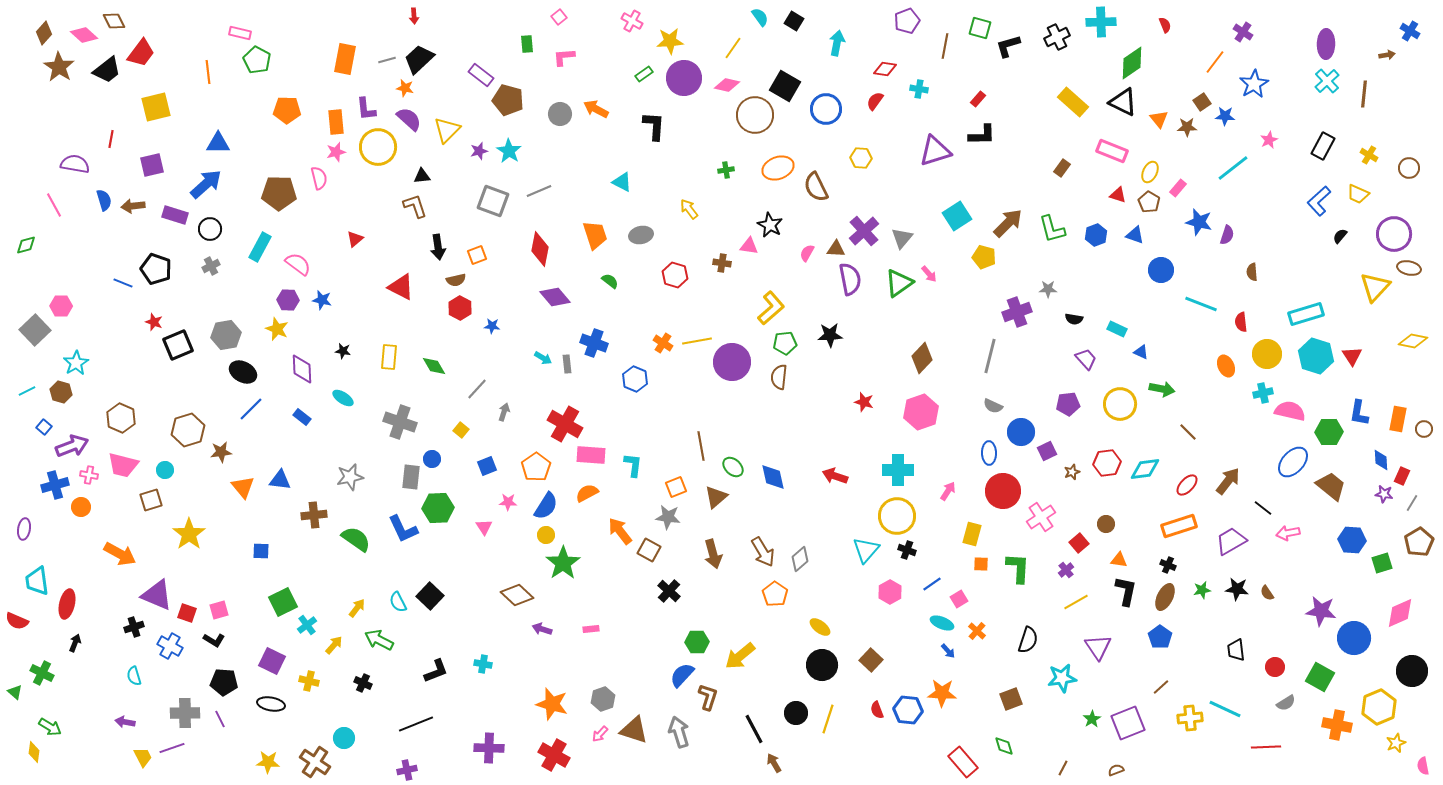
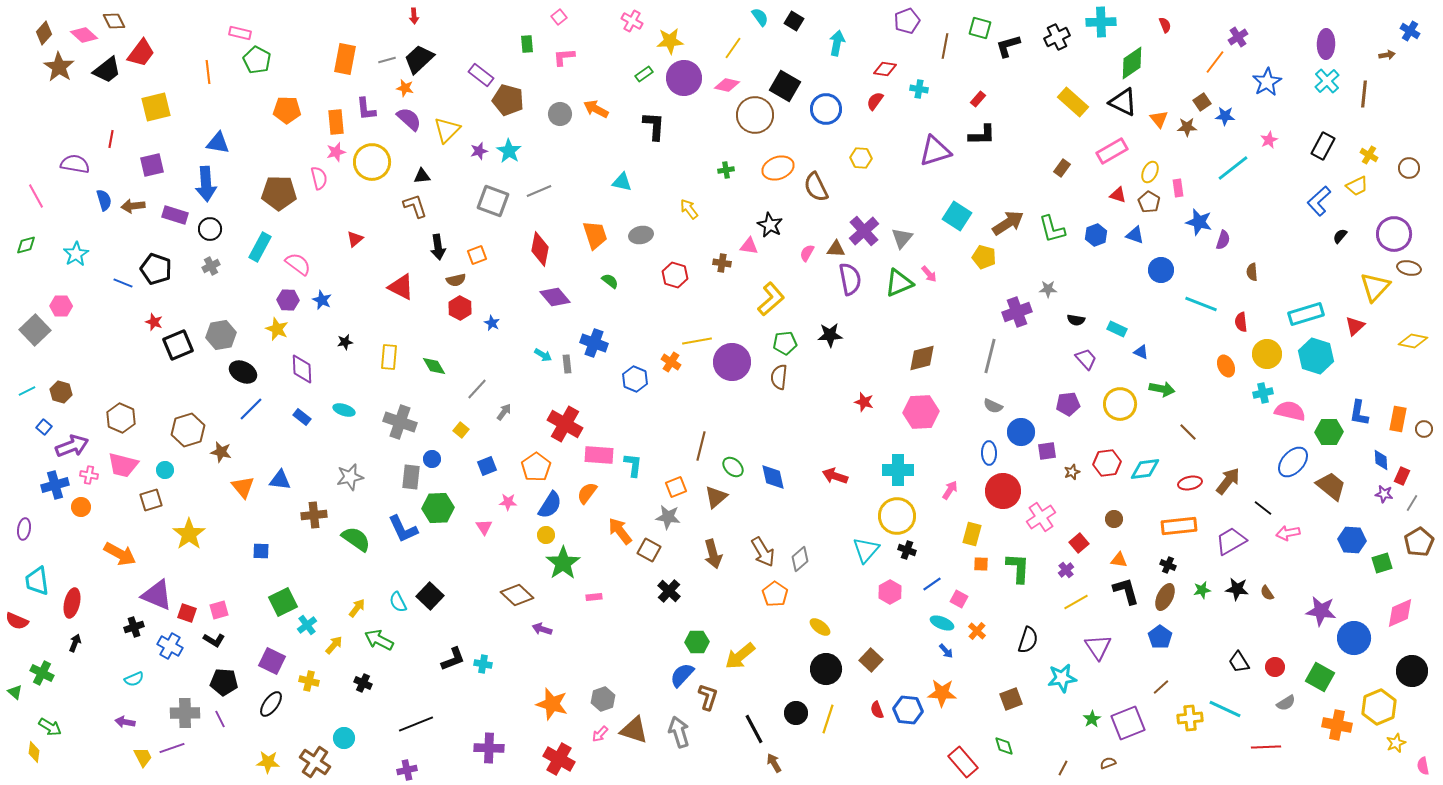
purple cross at (1243, 32): moved 5 px left, 5 px down; rotated 24 degrees clockwise
blue star at (1254, 84): moved 13 px right, 2 px up
blue triangle at (218, 143): rotated 10 degrees clockwise
yellow circle at (378, 147): moved 6 px left, 15 px down
pink rectangle at (1112, 151): rotated 52 degrees counterclockwise
cyan triangle at (622, 182): rotated 15 degrees counterclockwise
blue arrow at (206, 184): rotated 128 degrees clockwise
pink rectangle at (1178, 188): rotated 48 degrees counterclockwise
yellow trapezoid at (1358, 194): moved 1 px left, 8 px up; rotated 50 degrees counterclockwise
pink line at (54, 205): moved 18 px left, 9 px up
cyan square at (957, 216): rotated 24 degrees counterclockwise
brown arrow at (1008, 223): rotated 12 degrees clockwise
purple semicircle at (1227, 235): moved 4 px left, 5 px down
green triangle at (899, 283): rotated 12 degrees clockwise
blue star at (322, 300): rotated 12 degrees clockwise
yellow L-shape at (771, 308): moved 9 px up
black semicircle at (1074, 319): moved 2 px right, 1 px down
blue star at (492, 326): moved 3 px up; rotated 21 degrees clockwise
gray hexagon at (226, 335): moved 5 px left
orange cross at (663, 343): moved 8 px right, 19 px down
black star at (343, 351): moved 2 px right, 9 px up; rotated 21 degrees counterclockwise
red triangle at (1352, 356): moved 3 px right, 30 px up; rotated 20 degrees clockwise
cyan arrow at (543, 358): moved 3 px up
brown diamond at (922, 358): rotated 32 degrees clockwise
cyan star at (76, 363): moved 109 px up
cyan ellipse at (343, 398): moved 1 px right, 12 px down; rotated 15 degrees counterclockwise
gray arrow at (504, 412): rotated 18 degrees clockwise
pink hexagon at (921, 412): rotated 16 degrees clockwise
brown line at (701, 446): rotated 24 degrees clockwise
purple square at (1047, 451): rotated 18 degrees clockwise
brown star at (221, 452): rotated 20 degrees clockwise
pink rectangle at (591, 455): moved 8 px right
red ellipse at (1187, 485): moved 3 px right, 2 px up; rotated 35 degrees clockwise
pink arrow at (948, 491): moved 2 px right, 1 px up
orange semicircle at (587, 493): rotated 25 degrees counterclockwise
blue semicircle at (546, 506): moved 4 px right, 1 px up
brown circle at (1106, 524): moved 8 px right, 5 px up
orange rectangle at (1179, 526): rotated 12 degrees clockwise
black L-shape at (1126, 591): rotated 28 degrees counterclockwise
pink square at (959, 599): rotated 30 degrees counterclockwise
red ellipse at (67, 604): moved 5 px right, 1 px up
pink rectangle at (591, 629): moved 3 px right, 32 px up
black trapezoid at (1236, 650): moved 3 px right, 12 px down; rotated 25 degrees counterclockwise
blue arrow at (948, 651): moved 2 px left
black circle at (822, 665): moved 4 px right, 4 px down
black L-shape at (436, 671): moved 17 px right, 12 px up
cyan semicircle at (134, 676): moved 3 px down; rotated 96 degrees counterclockwise
black ellipse at (271, 704): rotated 64 degrees counterclockwise
red cross at (554, 755): moved 5 px right, 4 px down
brown semicircle at (1116, 770): moved 8 px left, 7 px up
